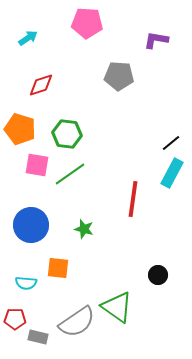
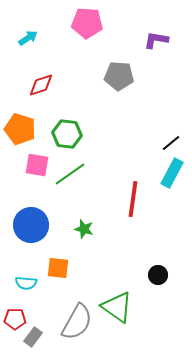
gray semicircle: rotated 27 degrees counterclockwise
gray rectangle: moved 5 px left; rotated 66 degrees counterclockwise
